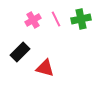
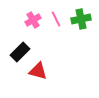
red triangle: moved 7 px left, 3 px down
